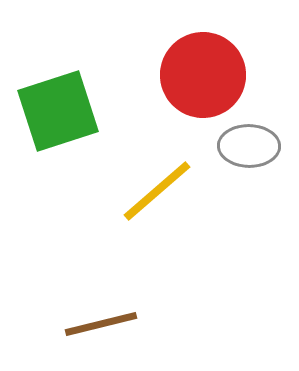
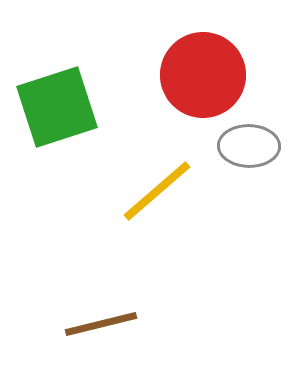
green square: moved 1 px left, 4 px up
